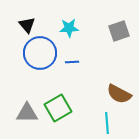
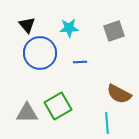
gray square: moved 5 px left
blue line: moved 8 px right
green square: moved 2 px up
